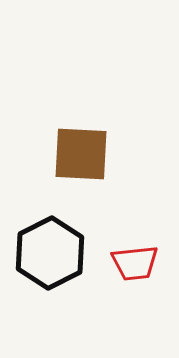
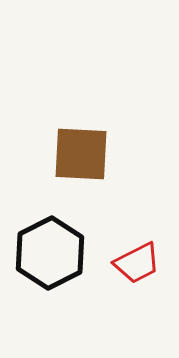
red trapezoid: moved 2 px right; rotated 21 degrees counterclockwise
